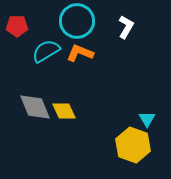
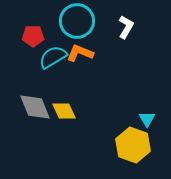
red pentagon: moved 16 px right, 10 px down
cyan semicircle: moved 7 px right, 6 px down
